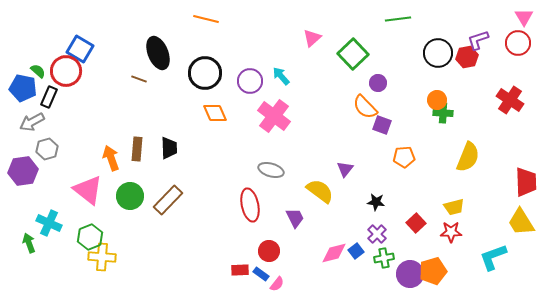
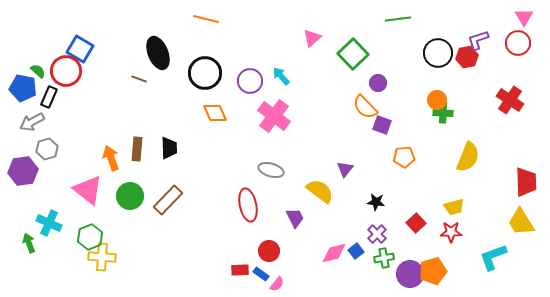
red ellipse at (250, 205): moved 2 px left
